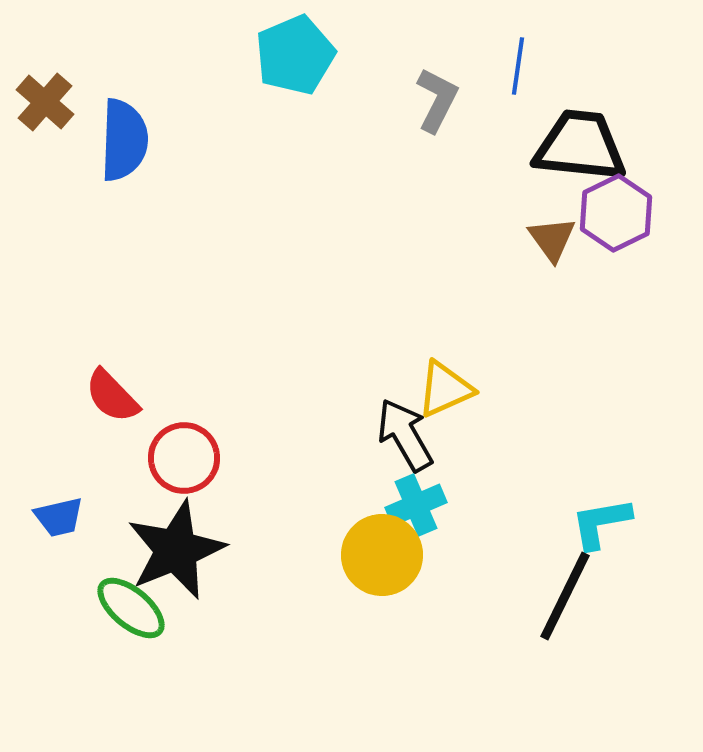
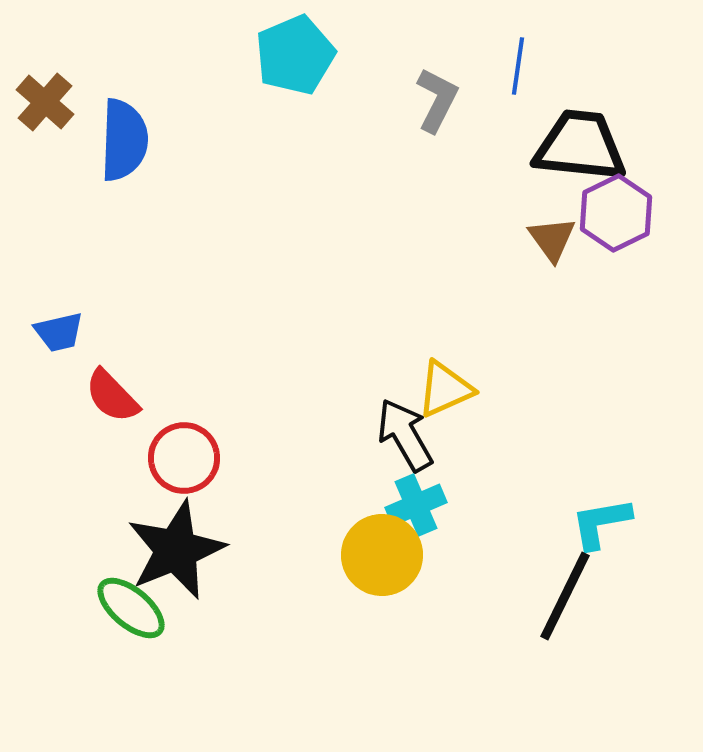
blue trapezoid: moved 185 px up
